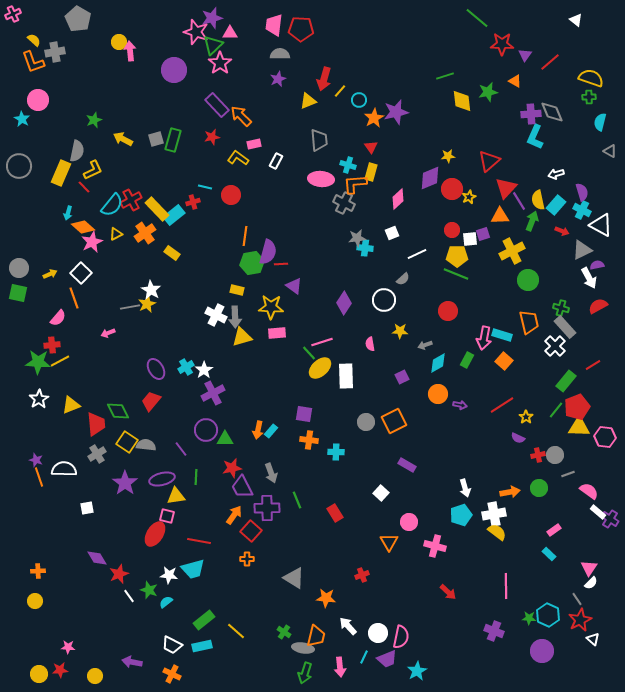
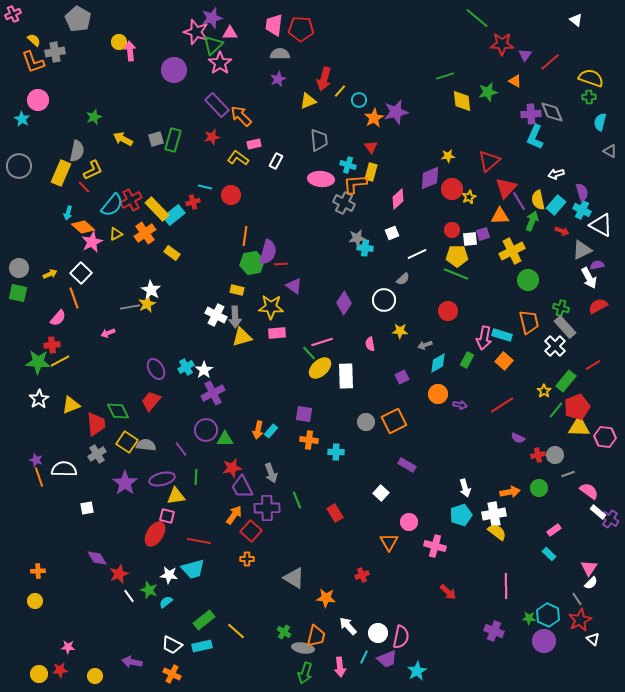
green star at (94, 120): moved 3 px up
yellow star at (526, 417): moved 18 px right, 26 px up
purple circle at (542, 651): moved 2 px right, 10 px up
